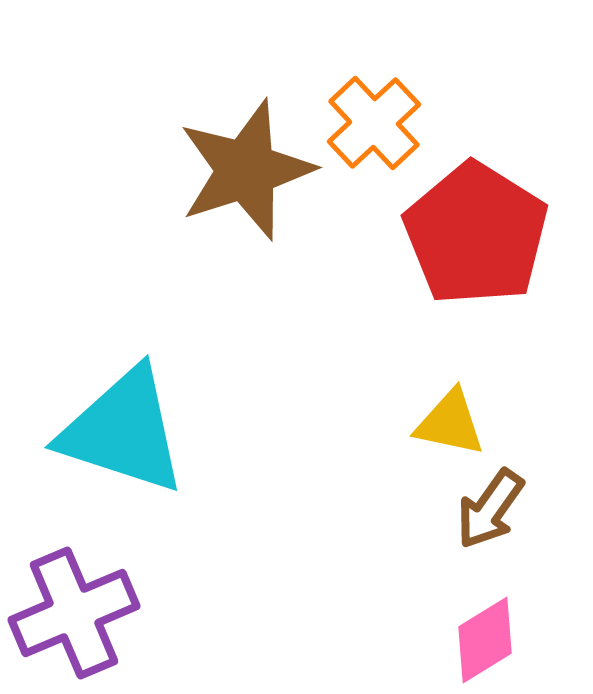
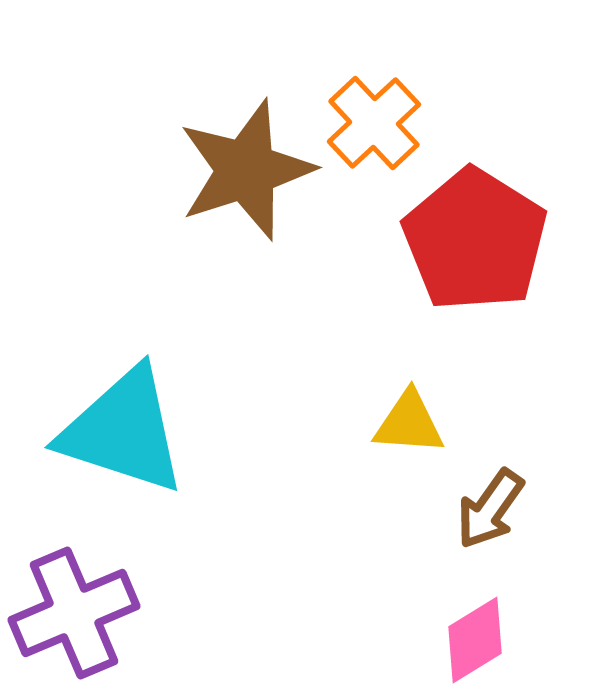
red pentagon: moved 1 px left, 6 px down
yellow triangle: moved 41 px left; rotated 8 degrees counterclockwise
pink diamond: moved 10 px left
